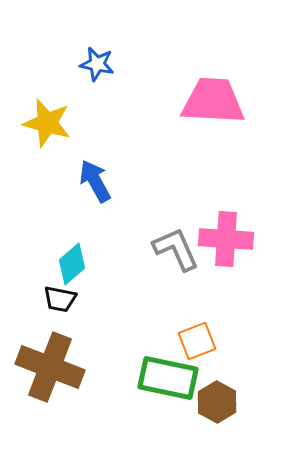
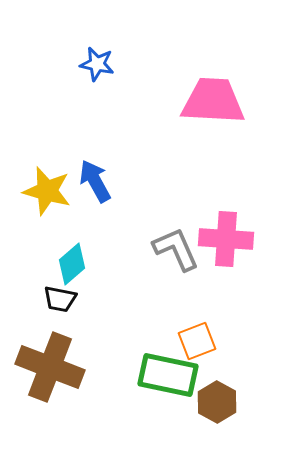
yellow star: moved 68 px down
green rectangle: moved 3 px up
